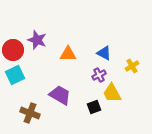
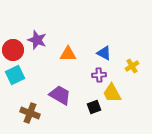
purple cross: rotated 24 degrees clockwise
